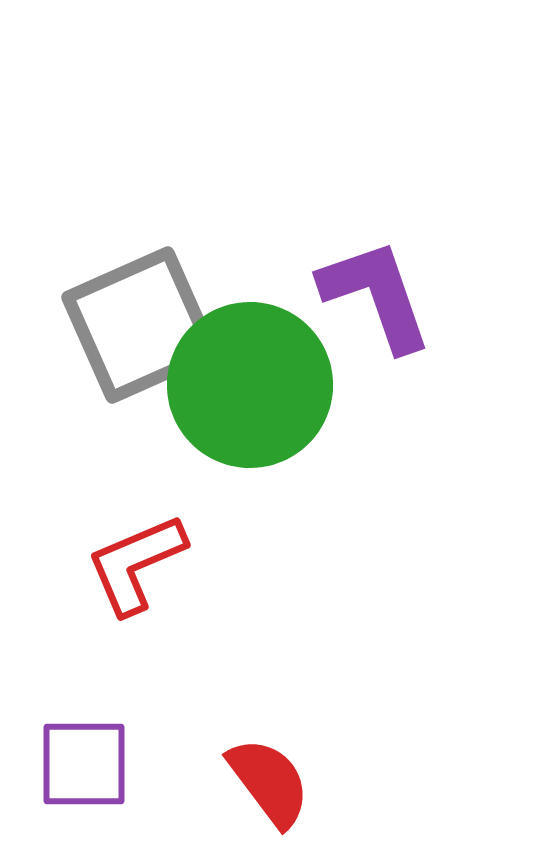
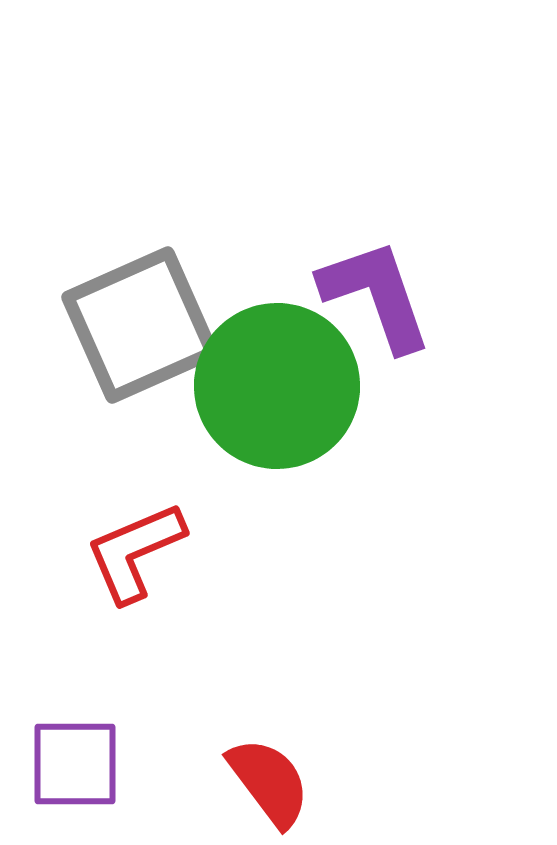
green circle: moved 27 px right, 1 px down
red L-shape: moved 1 px left, 12 px up
purple square: moved 9 px left
